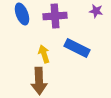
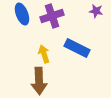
purple cross: moved 3 px left; rotated 15 degrees counterclockwise
